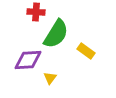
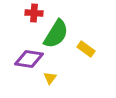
red cross: moved 2 px left, 1 px down
yellow rectangle: moved 2 px up
purple diamond: moved 1 px right, 1 px up; rotated 12 degrees clockwise
